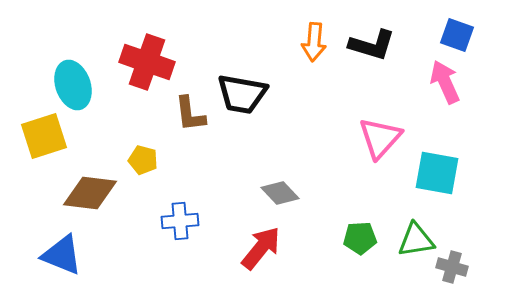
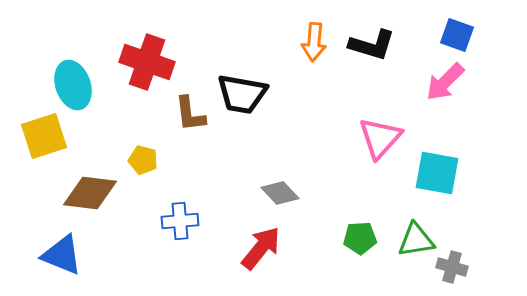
pink arrow: rotated 111 degrees counterclockwise
